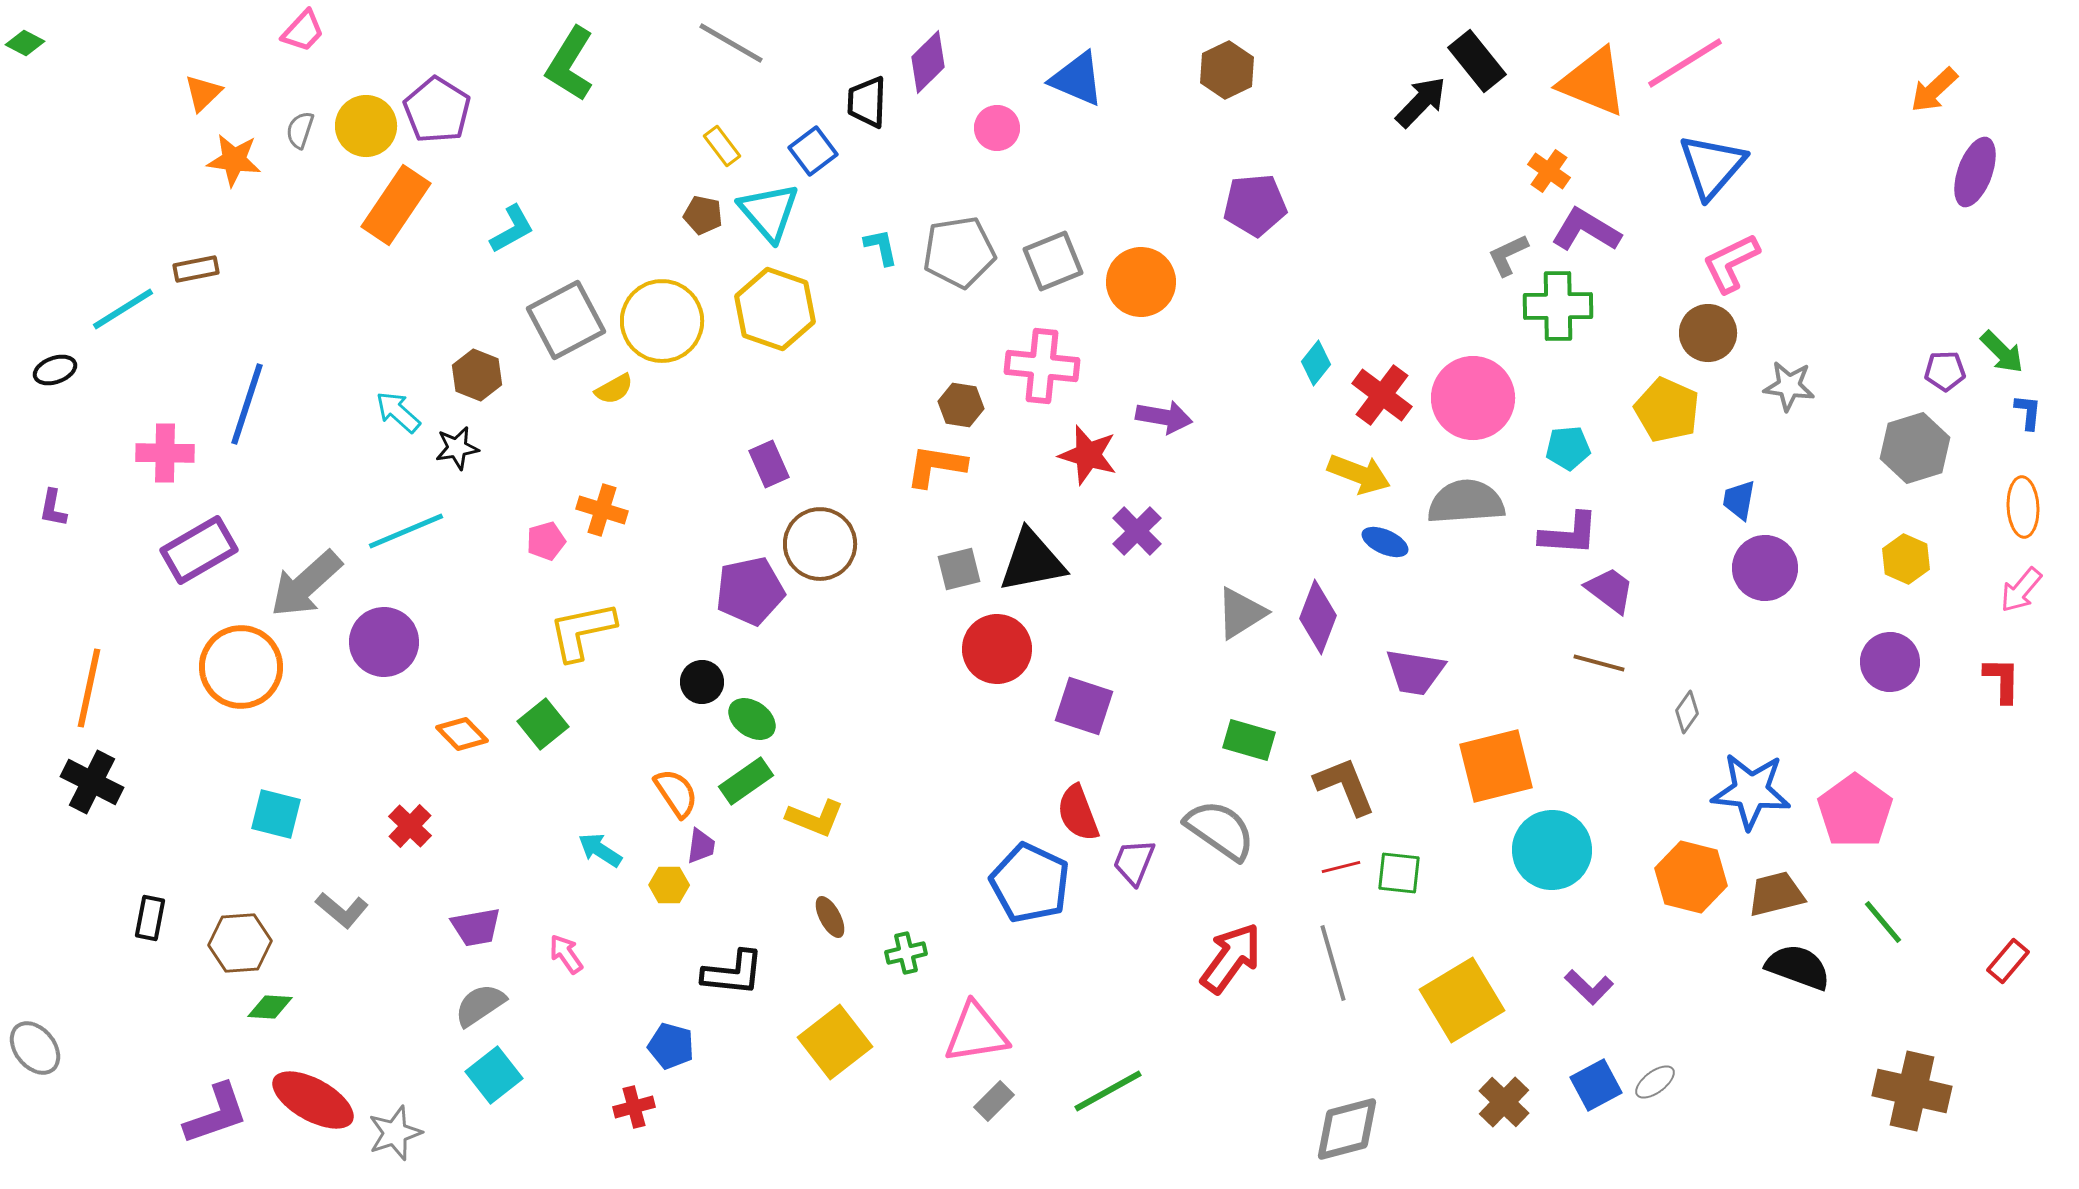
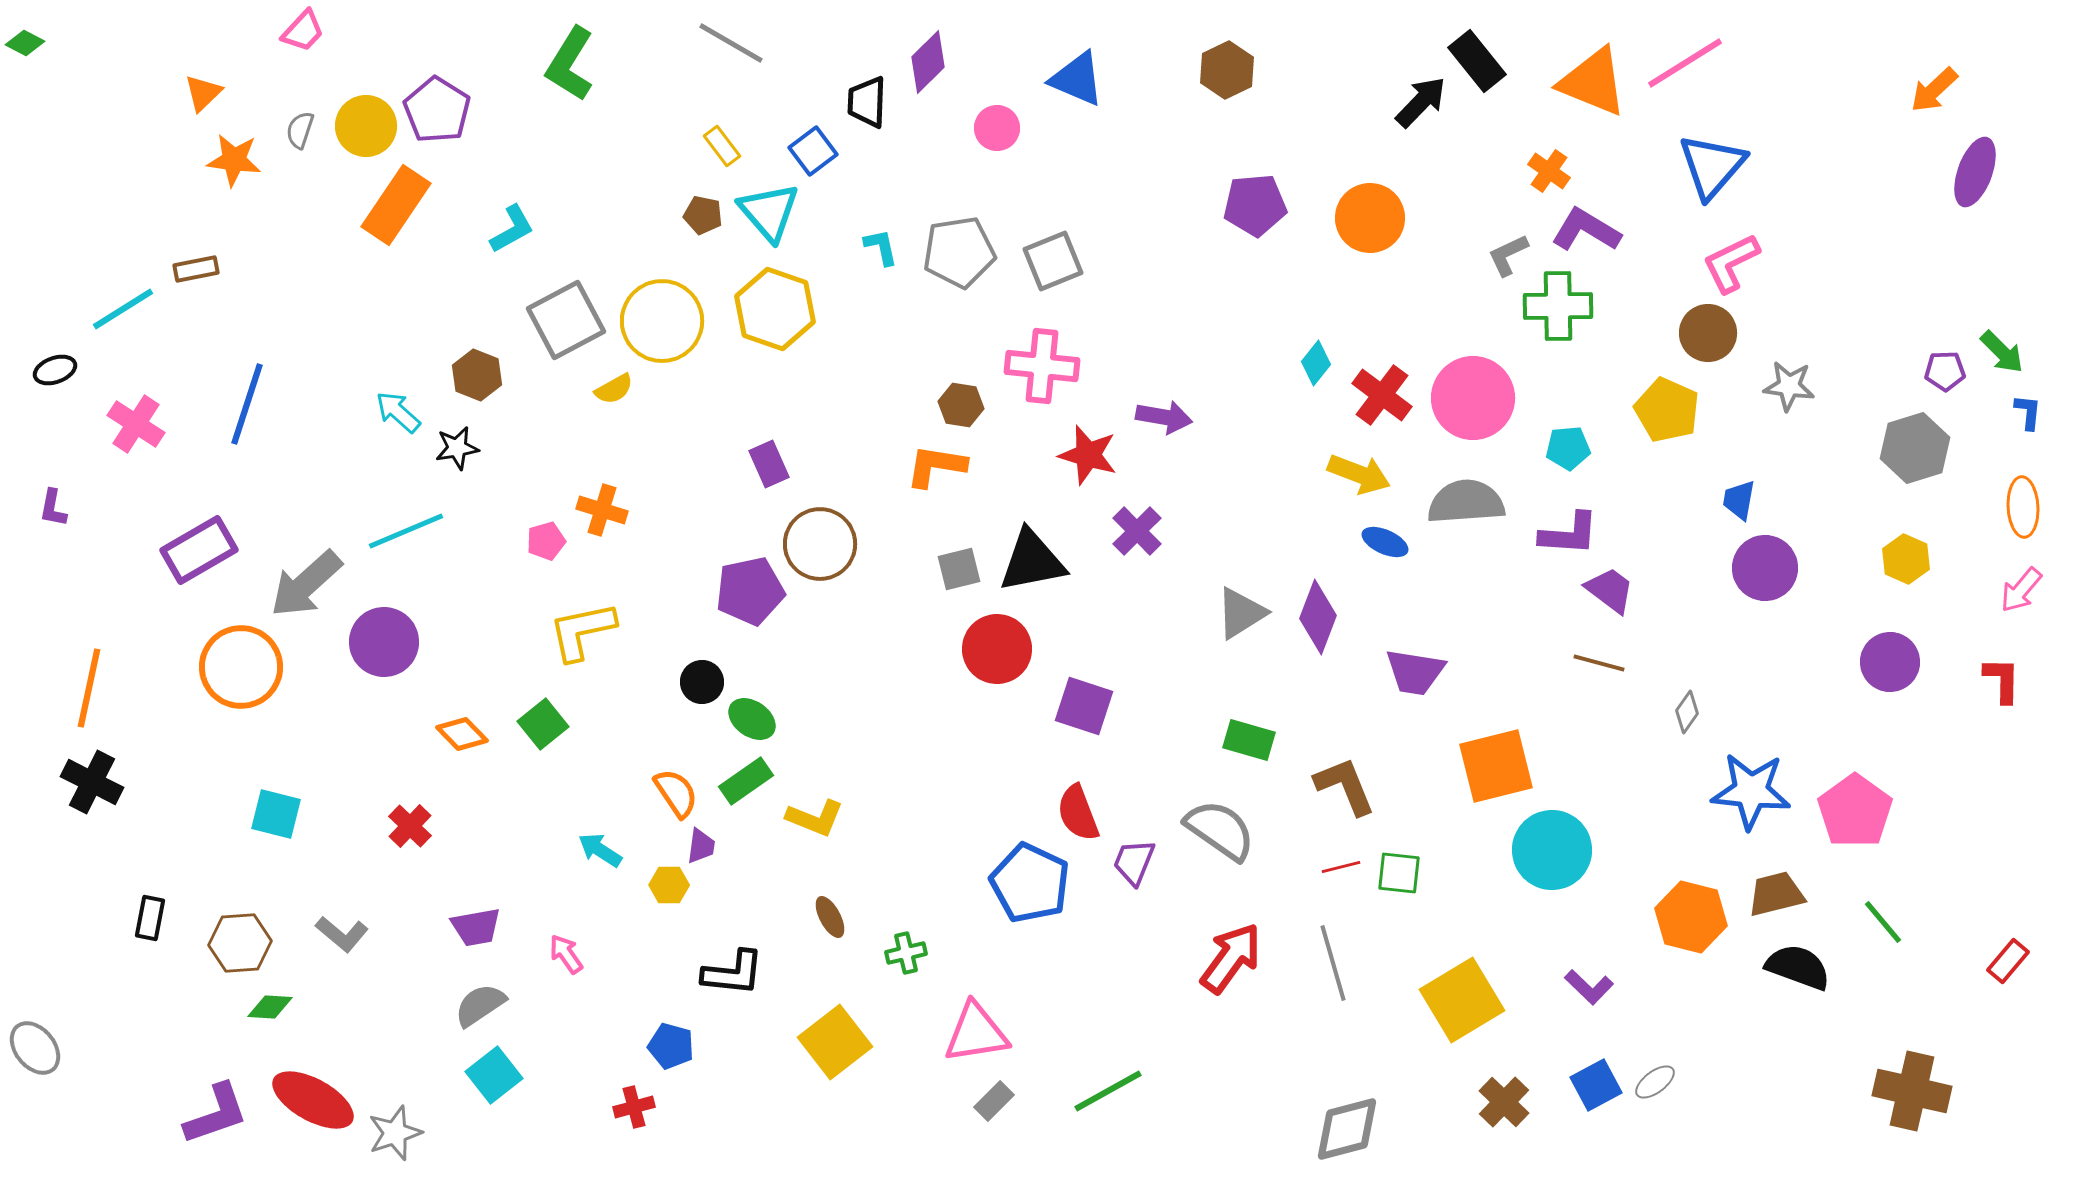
orange circle at (1141, 282): moved 229 px right, 64 px up
pink cross at (165, 453): moved 29 px left, 29 px up; rotated 32 degrees clockwise
orange hexagon at (1691, 877): moved 40 px down
gray L-shape at (342, 910): moved 24 px down
